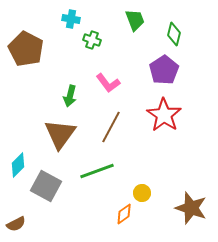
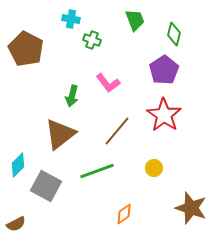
green arrow: moved 2 px right
brown line: moved 6 px right, 4 px down; rotated 12 degrees clockwise
brown triangle: rotated 16 degrees clockwise
yellow circle: moved 12 px right, 25 px up
